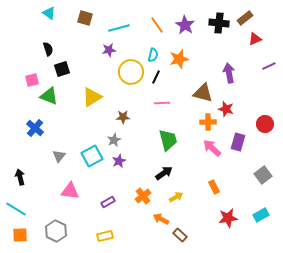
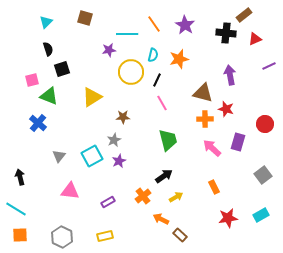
cyan triangle at (49, 13): moved 3 px left, 9 px down; rotated 40 degrees clockwise
brown rectangle at (245, 18): moved 1 px left, 3 px up
black cross at (219, 23): moved 7 px right, 10 px down
orange line at (157, 25): moved 3 px left, 1 px up
cyan line at (119, 28): moved 8 px right, 6 px down; rotated 15 degrees clockwise
purple arrow at (229, 73): moved 1 px right, 2 px down
black line at (156, 77): moved 1 px right, 3 px down
pink line at (162, 103): rotated 63 degrees clockwise
orange cross at (208, 122): moved 3 px left, 3 px up
blue cross at (35, 128): moved 3 px right, 5 px up
black arrow at (164, 173): moved 3 px down
gray hexagon at (56, 231): moved 6 px right, 6 px down
